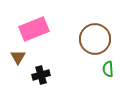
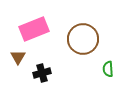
brown circle: moved 12 px left
black cross: moved 1 px right, 2 px up
